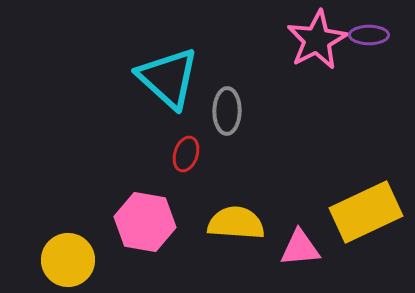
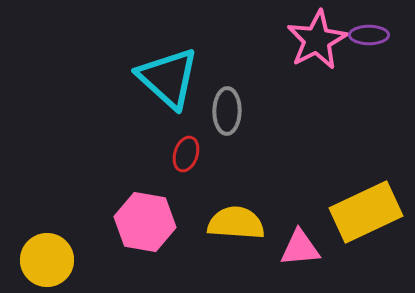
yellow circle: moved 21 px left
